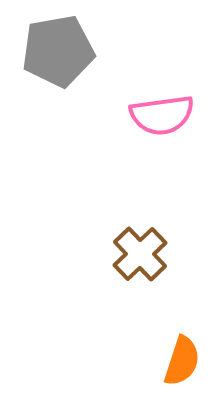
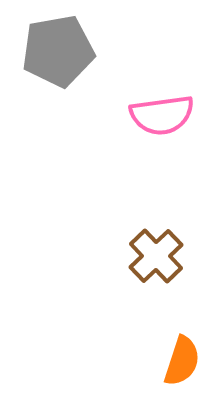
brown cross: moved 16 px right, 2 px down
